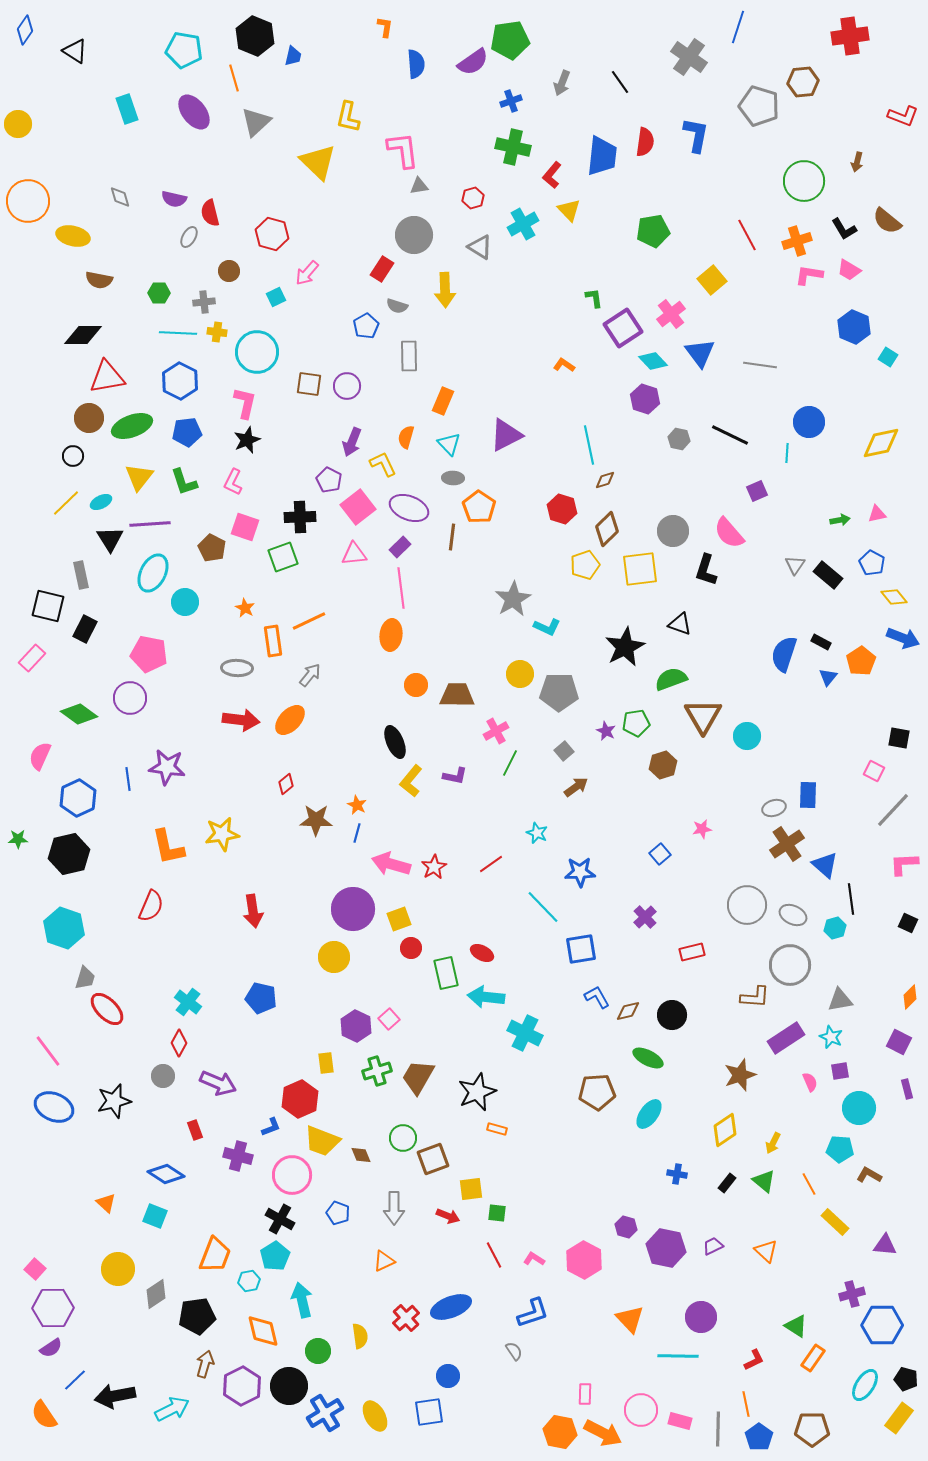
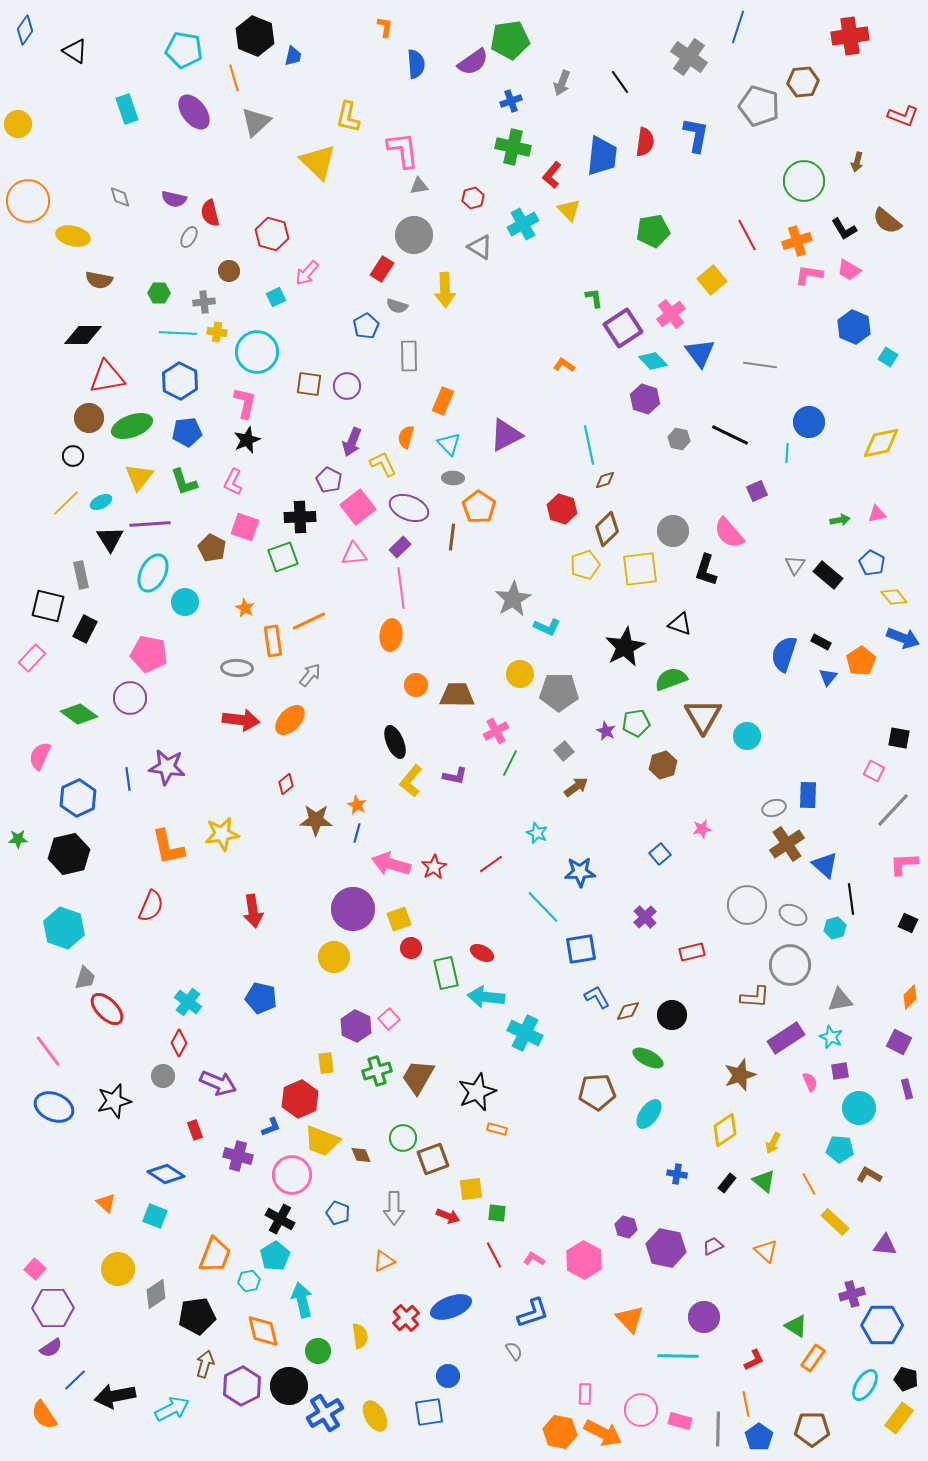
purple circle at (701, 1317): moved 3 px right
